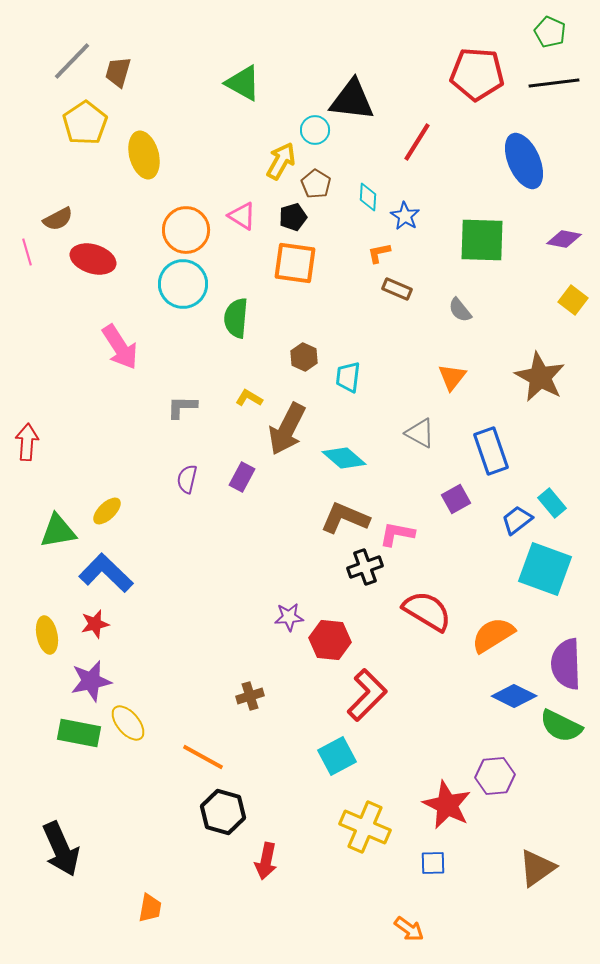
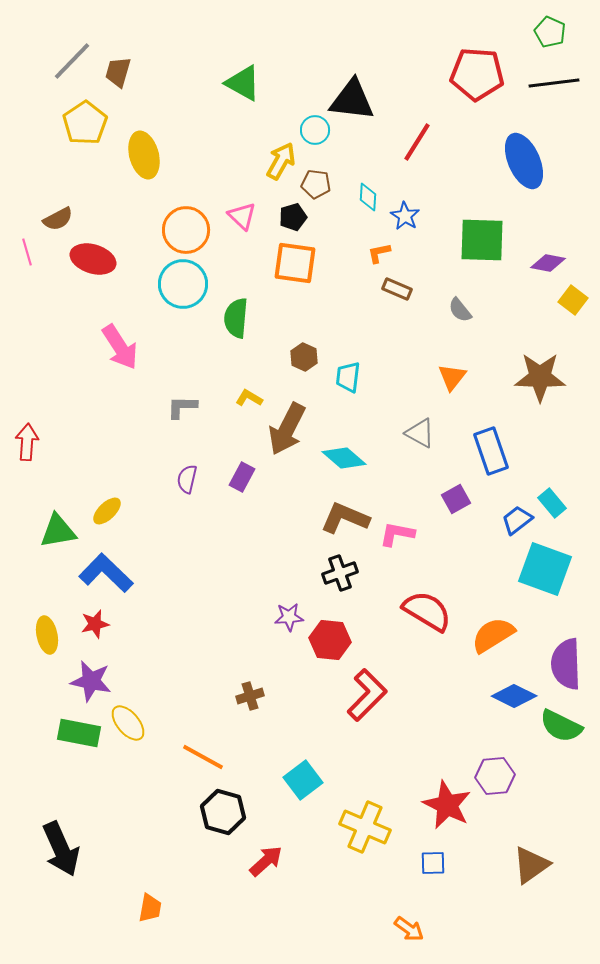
brown pentagon at (316, 184): rotated 24 degrees counterclockwise
pink triangle at (242, 216): rotated 12 degrees clockwise
purple diamond at (564, 239): moved 16 px left, 24 px down
brown star at (540, 377): rotated 27 degrees counterclockwise
black cross at (365, 567): moved 25 px left, 6 px down
purple star at (91, 681): rotated 24 degrees clockwise
cyan square at (337, 756): moved 34 px left, 24 px down; rotated 9 degrees counterclockwise
red arrow at (266, 861): rotated 144 degrees counterclockwise
brown triangle at (537, 868): moved 6 px left, 3 px up
